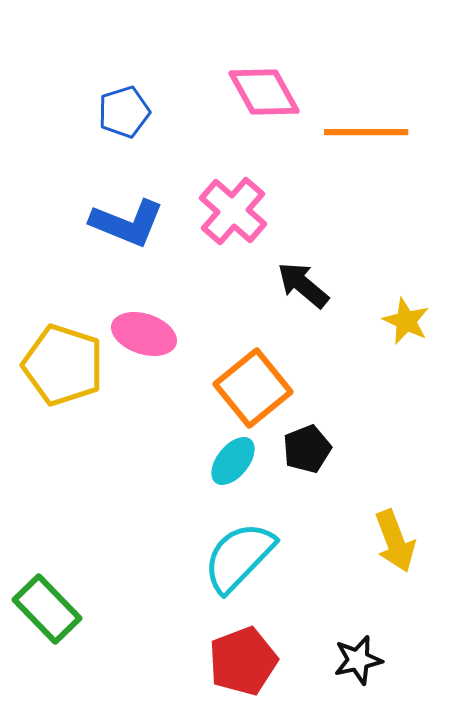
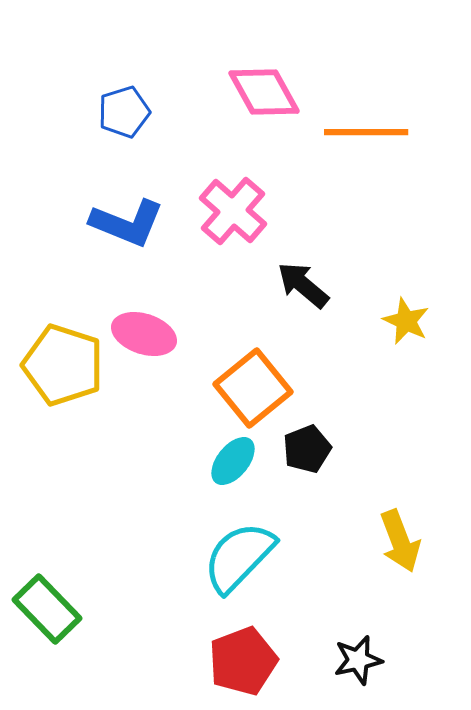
yellow arrow: moved 5 px right
